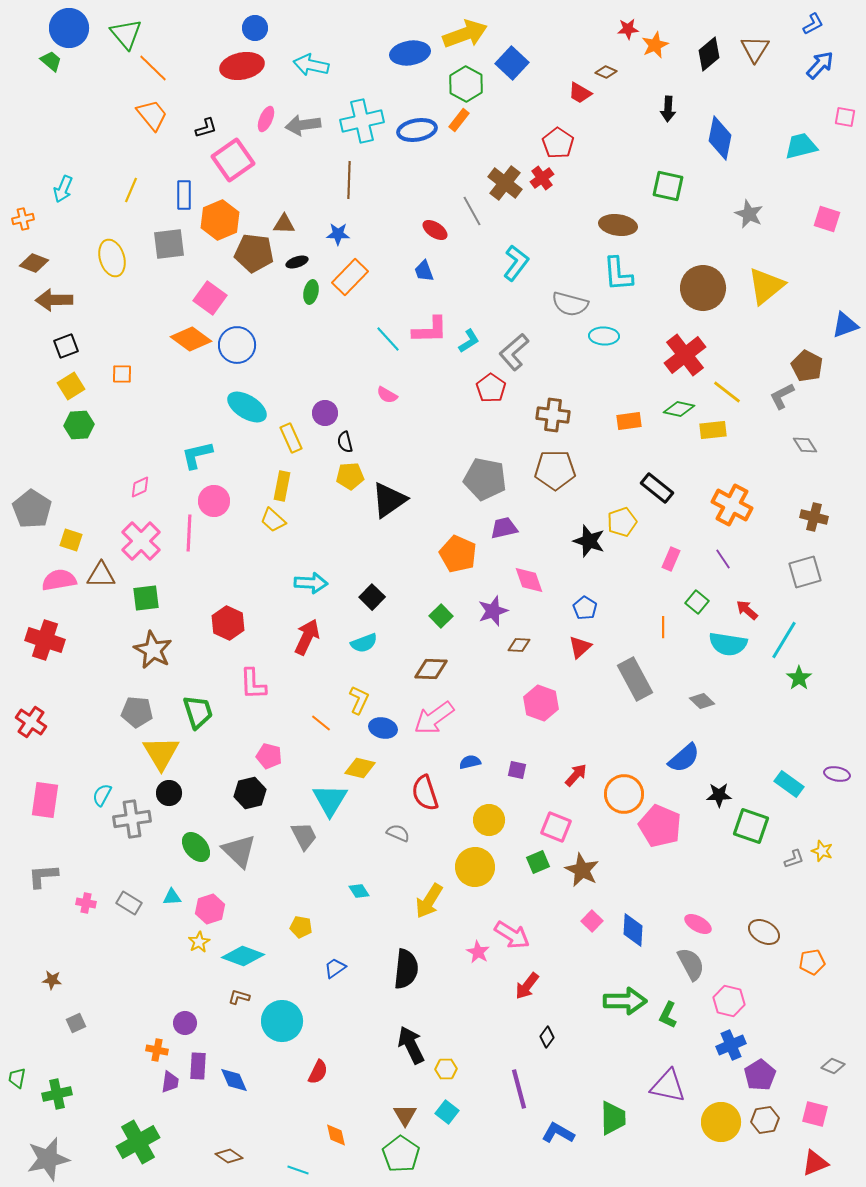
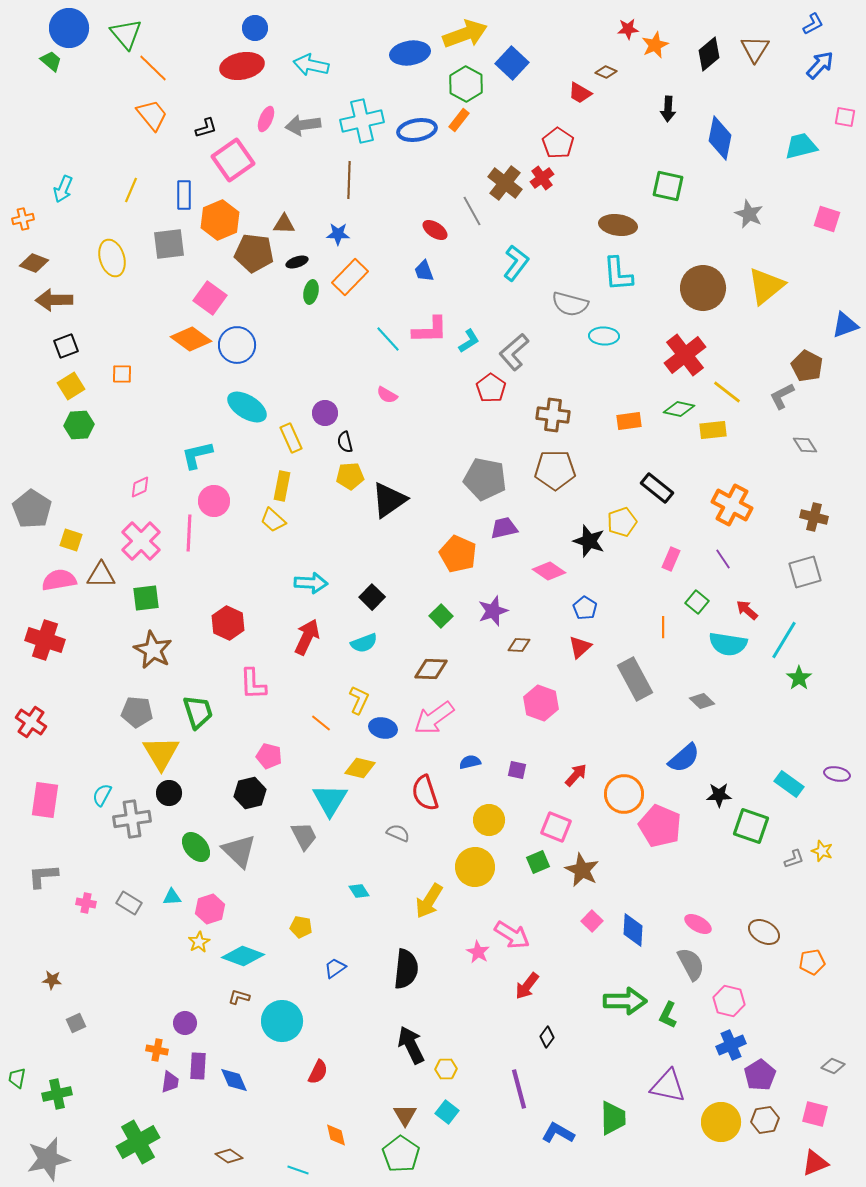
pink diamond at (529, 580): moved 20 px right, 9 px up; rotated 36 degrees counterclockwise
